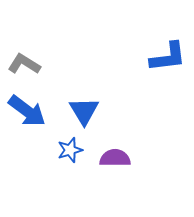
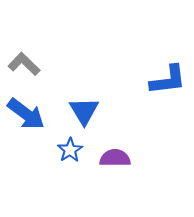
blue L-shape: moved 23 px down
gray L-shape: rotated 12 degrees clockwise
blue arrow: moved 1 px left, 3 px down
blue star: rotated 15 degrees counterclockwise
